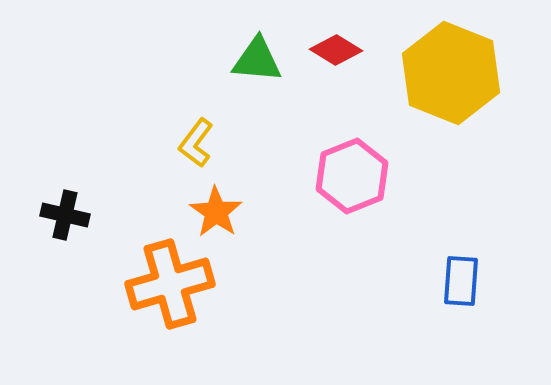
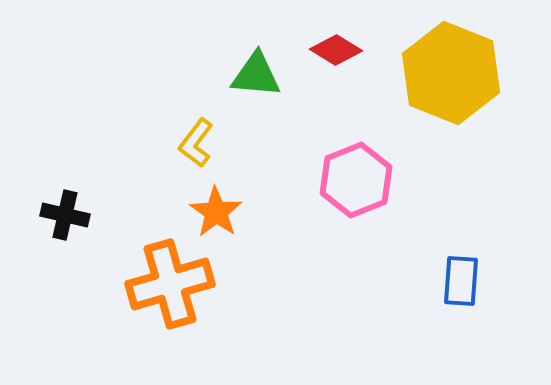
green triangle: moved 1 px left, 15 px down
pink hexagon: moved 4 px right, 4 px down
